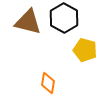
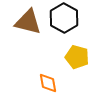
yellow pentagon: moved 8 px left, 7 px down
orange diamond: rotated 20 degrees counterclockwise
